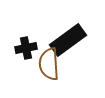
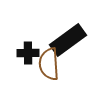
black cross: moved 2 px right, 5 px down; rotated 10 degrees clockwise
